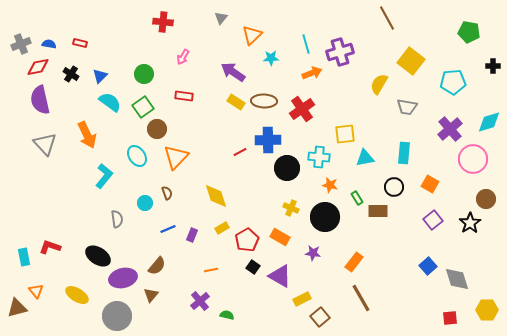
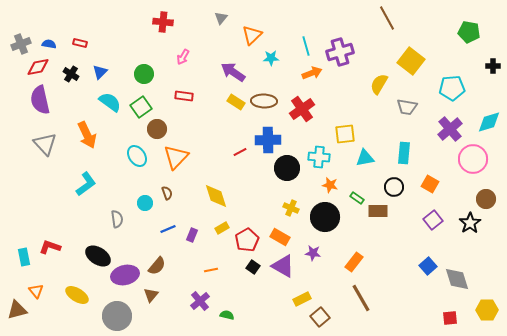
cyan line at (306, 44): moved 2 px down
blue triangle at (100, 76): moved 4 px up
cyan pentagon at (453, 82): moved 1 px left, 6 px down
green square at (143, 107): moved 2 px left
cyan L-shape at (104, 176): moved 18 px left, 8 px down; rotated 15 degrees clockwise
green rectangle at (357, 198): rotated 24 degrees counterclockwise
purple triangle at (280, 276): moved 3 px right, 10 px up
purple ellipse at (123, 278): moved 2 px right, 3 px up
brown triangle at (17, 308): moved 2 px down
